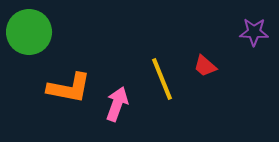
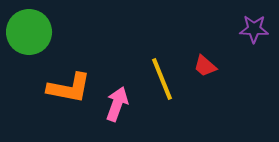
purple star: moved 3 px up
